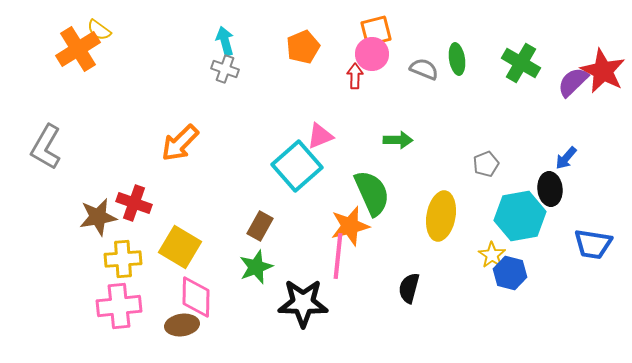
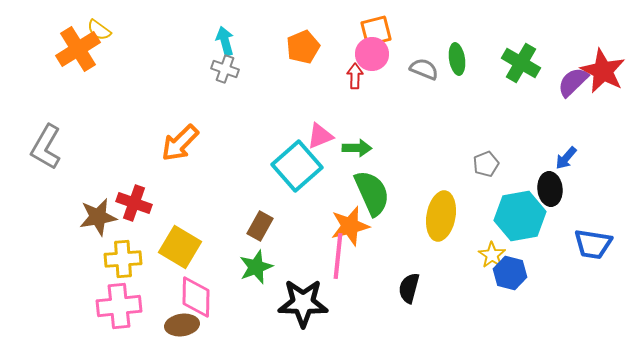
green arrow: moved 41 px left, 8 px down
